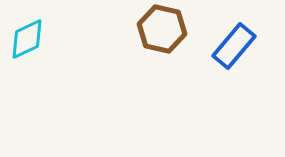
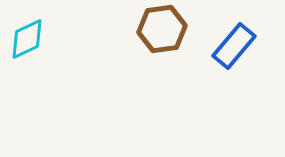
brown hexagon: rotated 21 degrees counterclockwise
